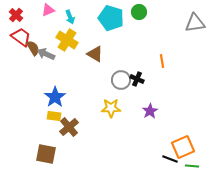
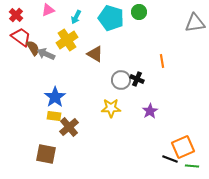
cyan arrow: moved 6 px right; rotated 48 degrees clockwise
yellow cross: rotated 25 degrees clockwise
